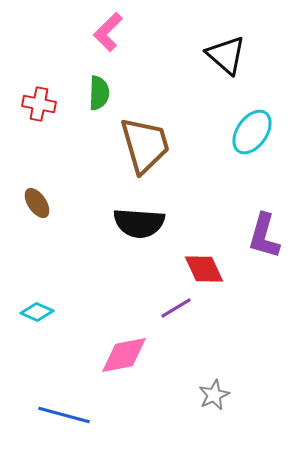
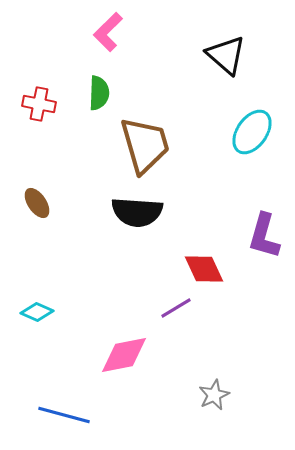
black semicircle: moved 2 px left, 11 px up
